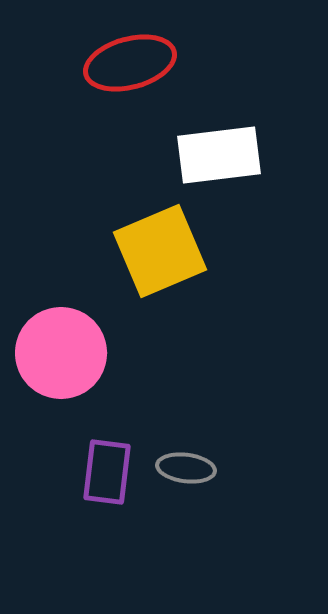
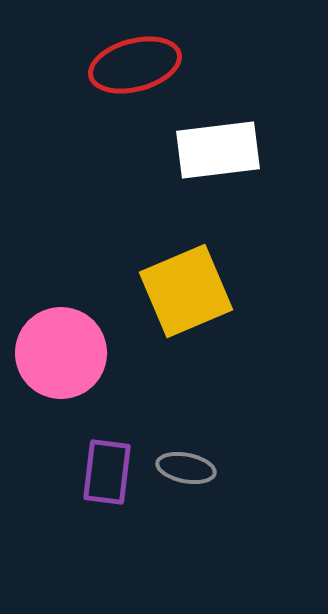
red ellipse: moved 5 px right, 2 px down
white rectangle: moved 1 px left, 5 px up
yellow square: moved 26 px right, 40 px down
gray ellipse: rotated 4 degrees clockwise
